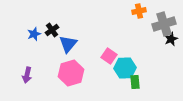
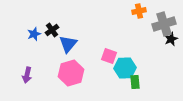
pink square: rotated 14 degrees counterclockwise
